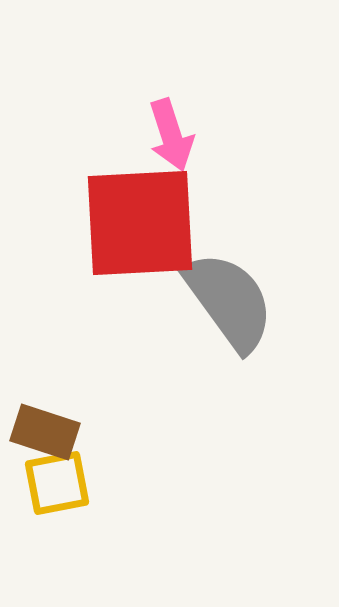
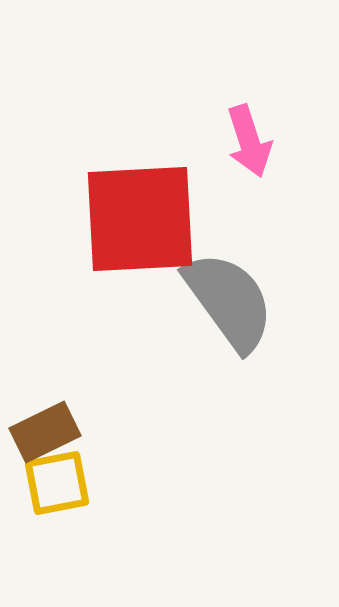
pink arrow: moved 78 px right, 6 px down
red square: moved 4 px up
brown rectangle: rotated 44 degrees counterclockwise
